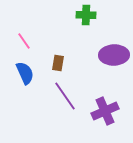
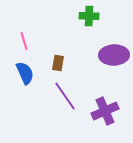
green cross: moved 3 px right, 1 px down
pink line: rotated 18 degrees clockwise
